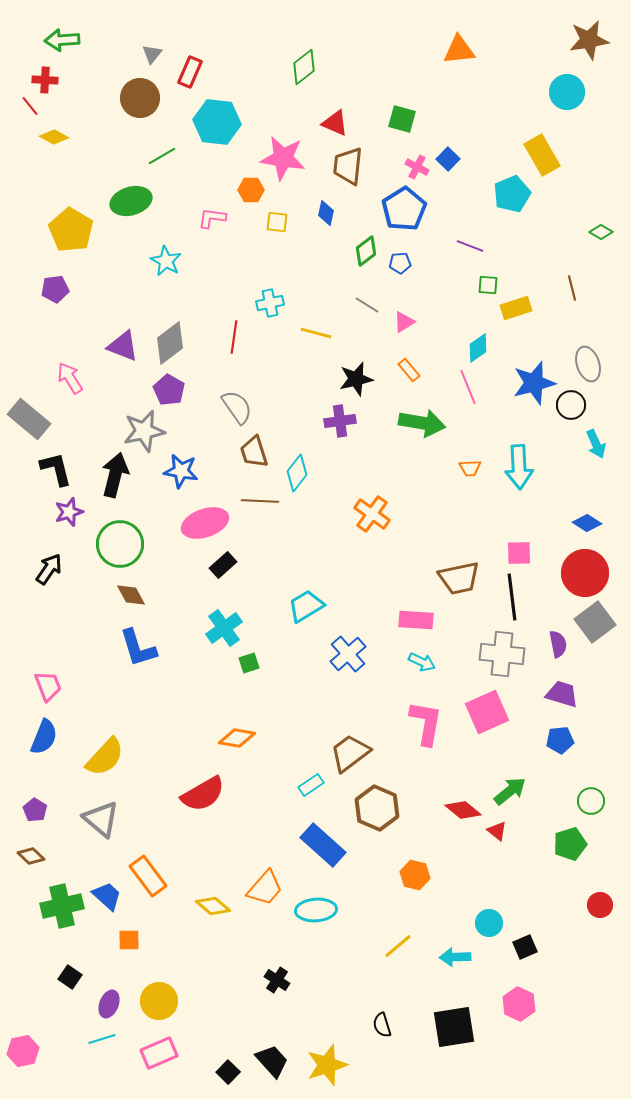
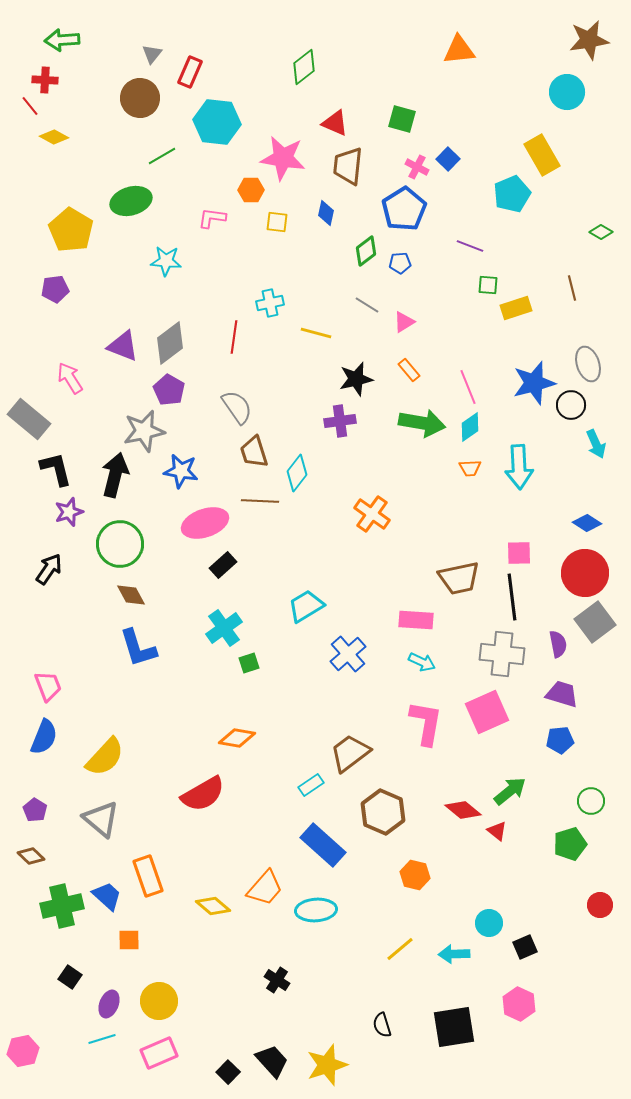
cyan star at (166, 261): rotated 24 degrees counterclockwise
cyan diamond at (478, 348): moved 8 px left, 79 px down
brown hexagon at (377, 808): moved 6 px right, 4 px down
orange rectangle at (148, 876): rotated 18 degrees clockwise
yellow line at (398, 946): moved 2 px right, 3 px down
cyan arrow at (455, 957): moved 1 px left, 3 px up
